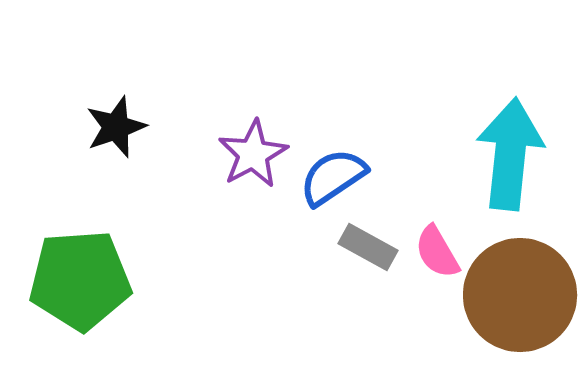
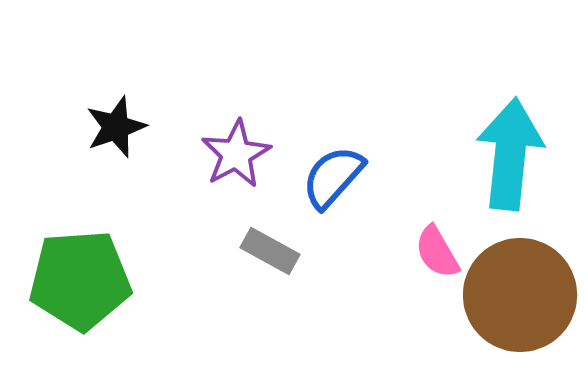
purple star: moved 17 px left
blue semicircle: rotated 14 degrees counterclockwise
gray rectangle: moved 98 px left, 4 px down
